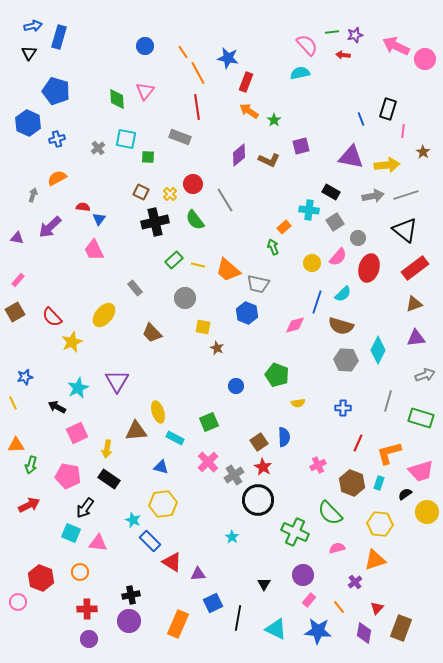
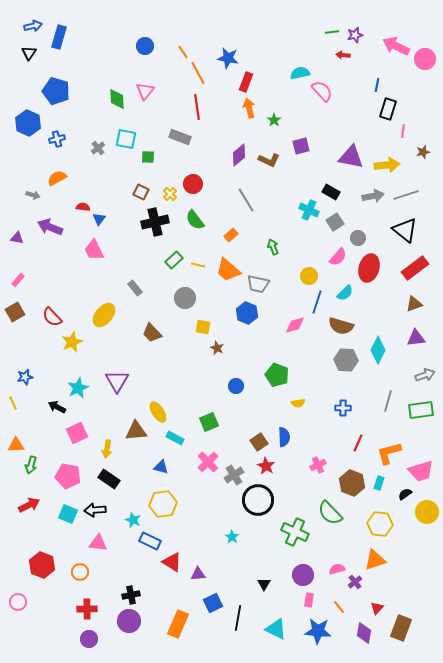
pink semicircle at (307, 45): moved 15 px right, 46 px down
orange arrow at (249, 111): moved 3 px up; rotated 42 degrees clockwise
blue line at (361, 119): moved 16 px right, 34 px up; rotated 32 degrees clockwise
brown star at (423, 152): rotated 24 degrees clockwise
gray arrow at (33, 195): rotated 88 degrees clockwise
gray line at (225, 200): moved 21 px right
cyan cross at (309, 210): rotated 18 degrees clockwise
purple arrow at (50, 227): rotated 65 degrees clockwise
orange rectangle at (284, 227): moved 53 px left, 8 px down
yellow circle at (312, 263): moved 3 px left, 13 px down
cyan semicircle at (343, 294): moved 2 px right, 1 px up
yellow ellipse at (158, 412): rotated 15 degrees counterclockwise
green rectangle at (421, 418): moved 8 px up; rotated 25 degrees counterclockwise
red star at (263, 467): moved 3 px right, 1 px up
black arrow at (85, 508): moved 10 px right, 2 px down; rotated 50 degrees clockwise
cyan square at (71, 533): moved 3 px left, 19 px up
blue rectangle at (150, 541): rotated 20 degrees counterclockwise
pink semicircle at (337, 548): moved 21 px down
red hexagon at (41, 578): moved 1 px right, 13 px up
pink rectangle at (309, 600): rotated 32 degrees counterclockwise
